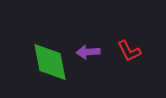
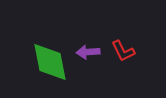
red L-shape: moved 6 px left
